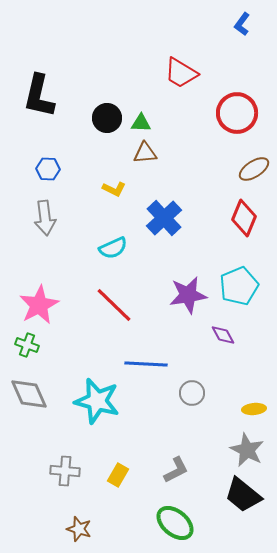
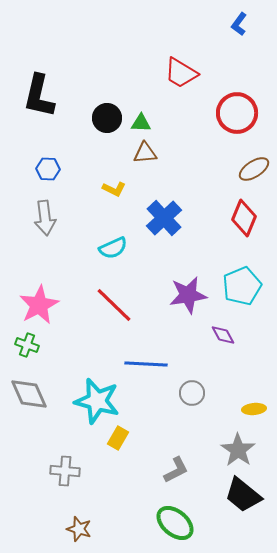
blue L-shape: moved 3 px left
cyan pentagon: moved 3 px right
gray star: moved 9 px left; rotated 8 degrees clockwise
yellow rectangle: moved 37 px up
